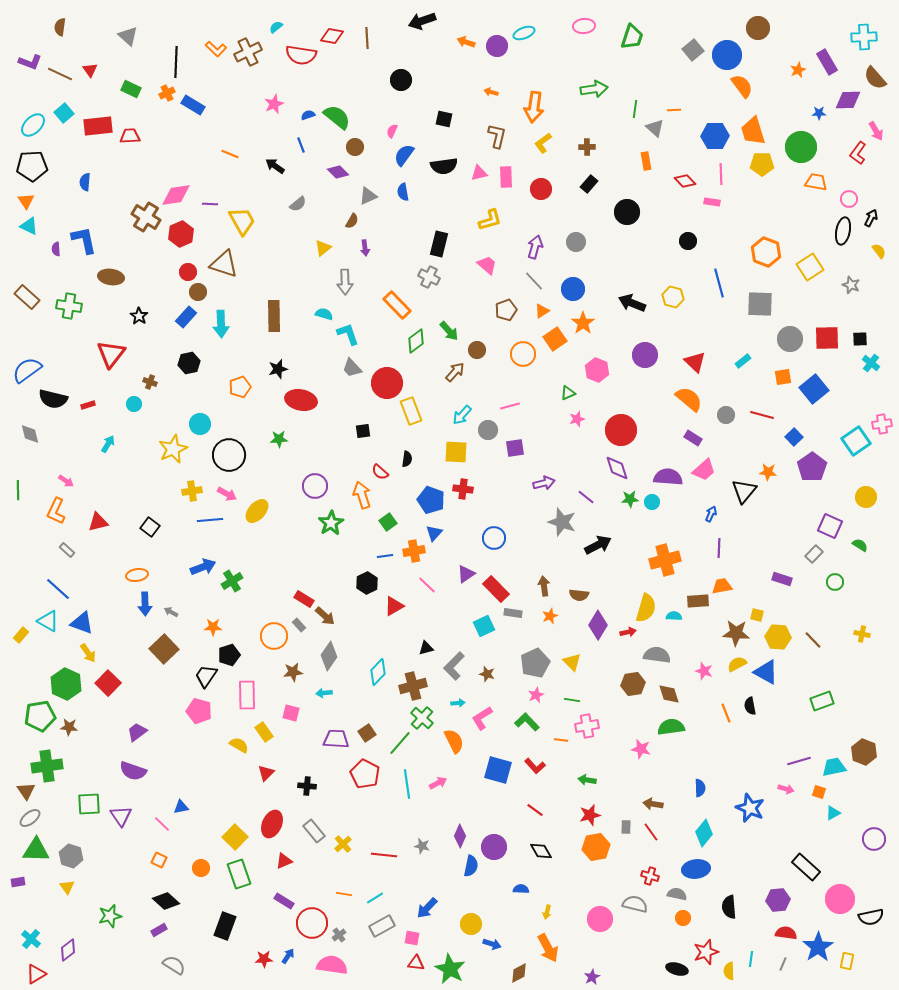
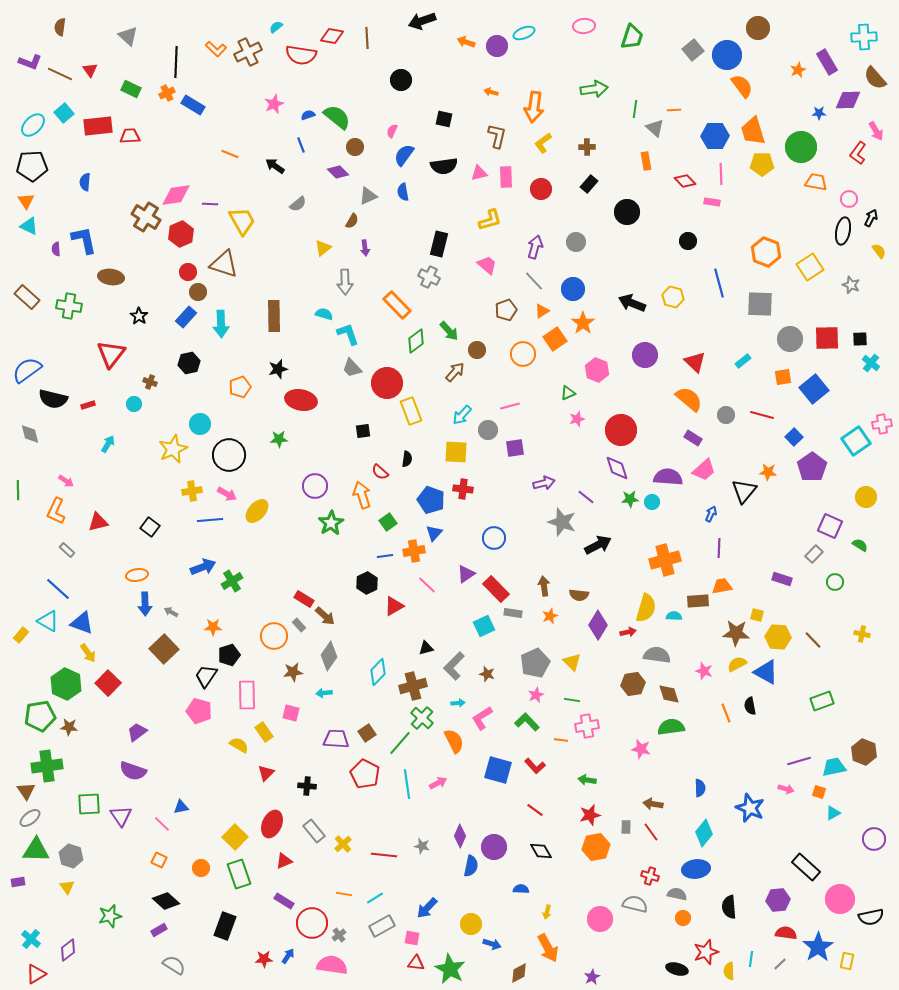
gray line at (783, 964): moved 3 px left; rotated 24 degrees clockwise
